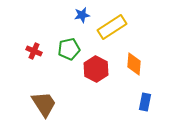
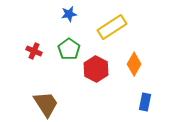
blue star: moved 13 px left, 1 px up
green pentagon: rotated 25 degrees counterclockwise
orange diamond: rotated 25 degrees clockwise
brown trapezoid: moved 2 px right
